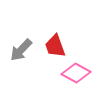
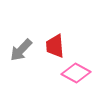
red trapezoid: rotated 15 degrees clockwise
